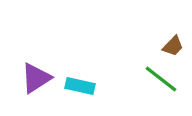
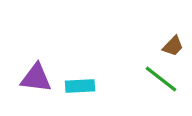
purple triangle: rotated 40 degrees clockwise
cyan rectangle: rotated 16 degrees counterclockwise
